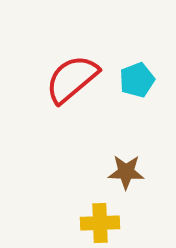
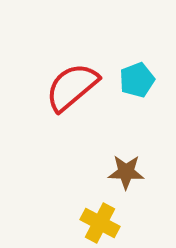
red semicircle: moved 8 px down
yellow cross: rotated 30 degrees clockwise
